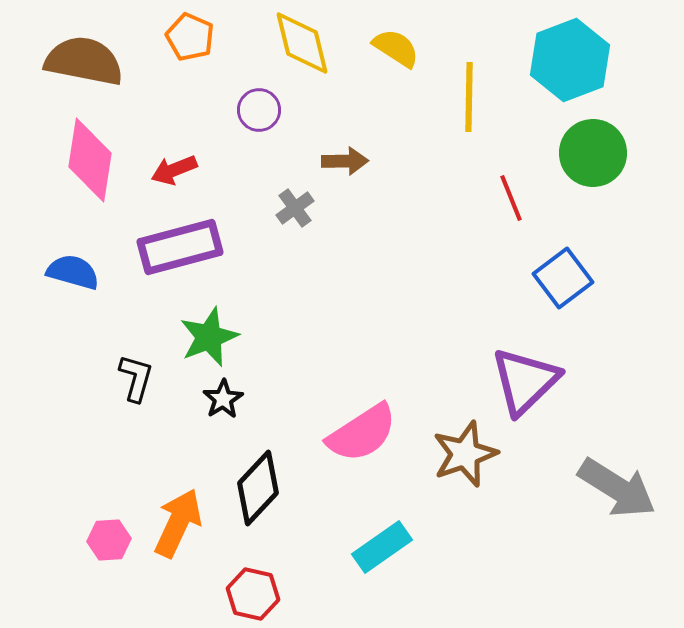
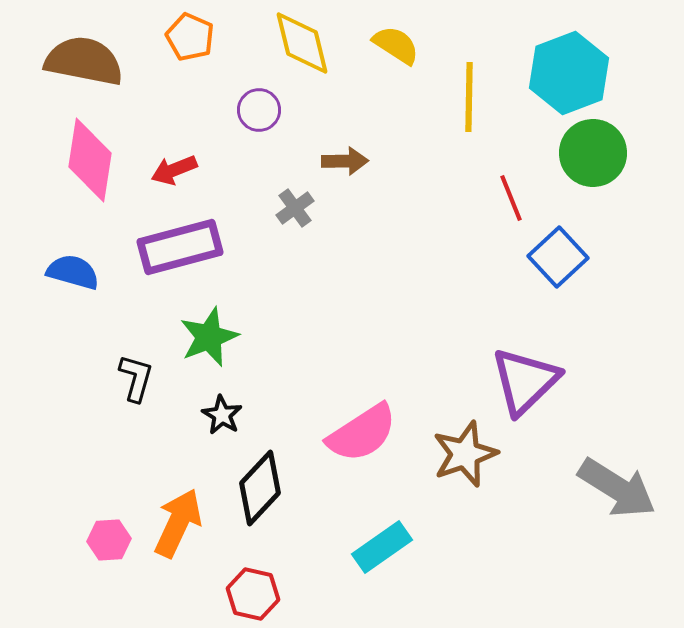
yellow semicircle: moved 3 px up
cyan hexagon: moved 1 px left, 13 px down
blue square: moved 5 px left, 21 px up; rotated 6 degrees counterclockwise
black star: moved 1 px left, 16 px down; rotated 9 degrees counterclockwise
black diamond: moved 2 px right
